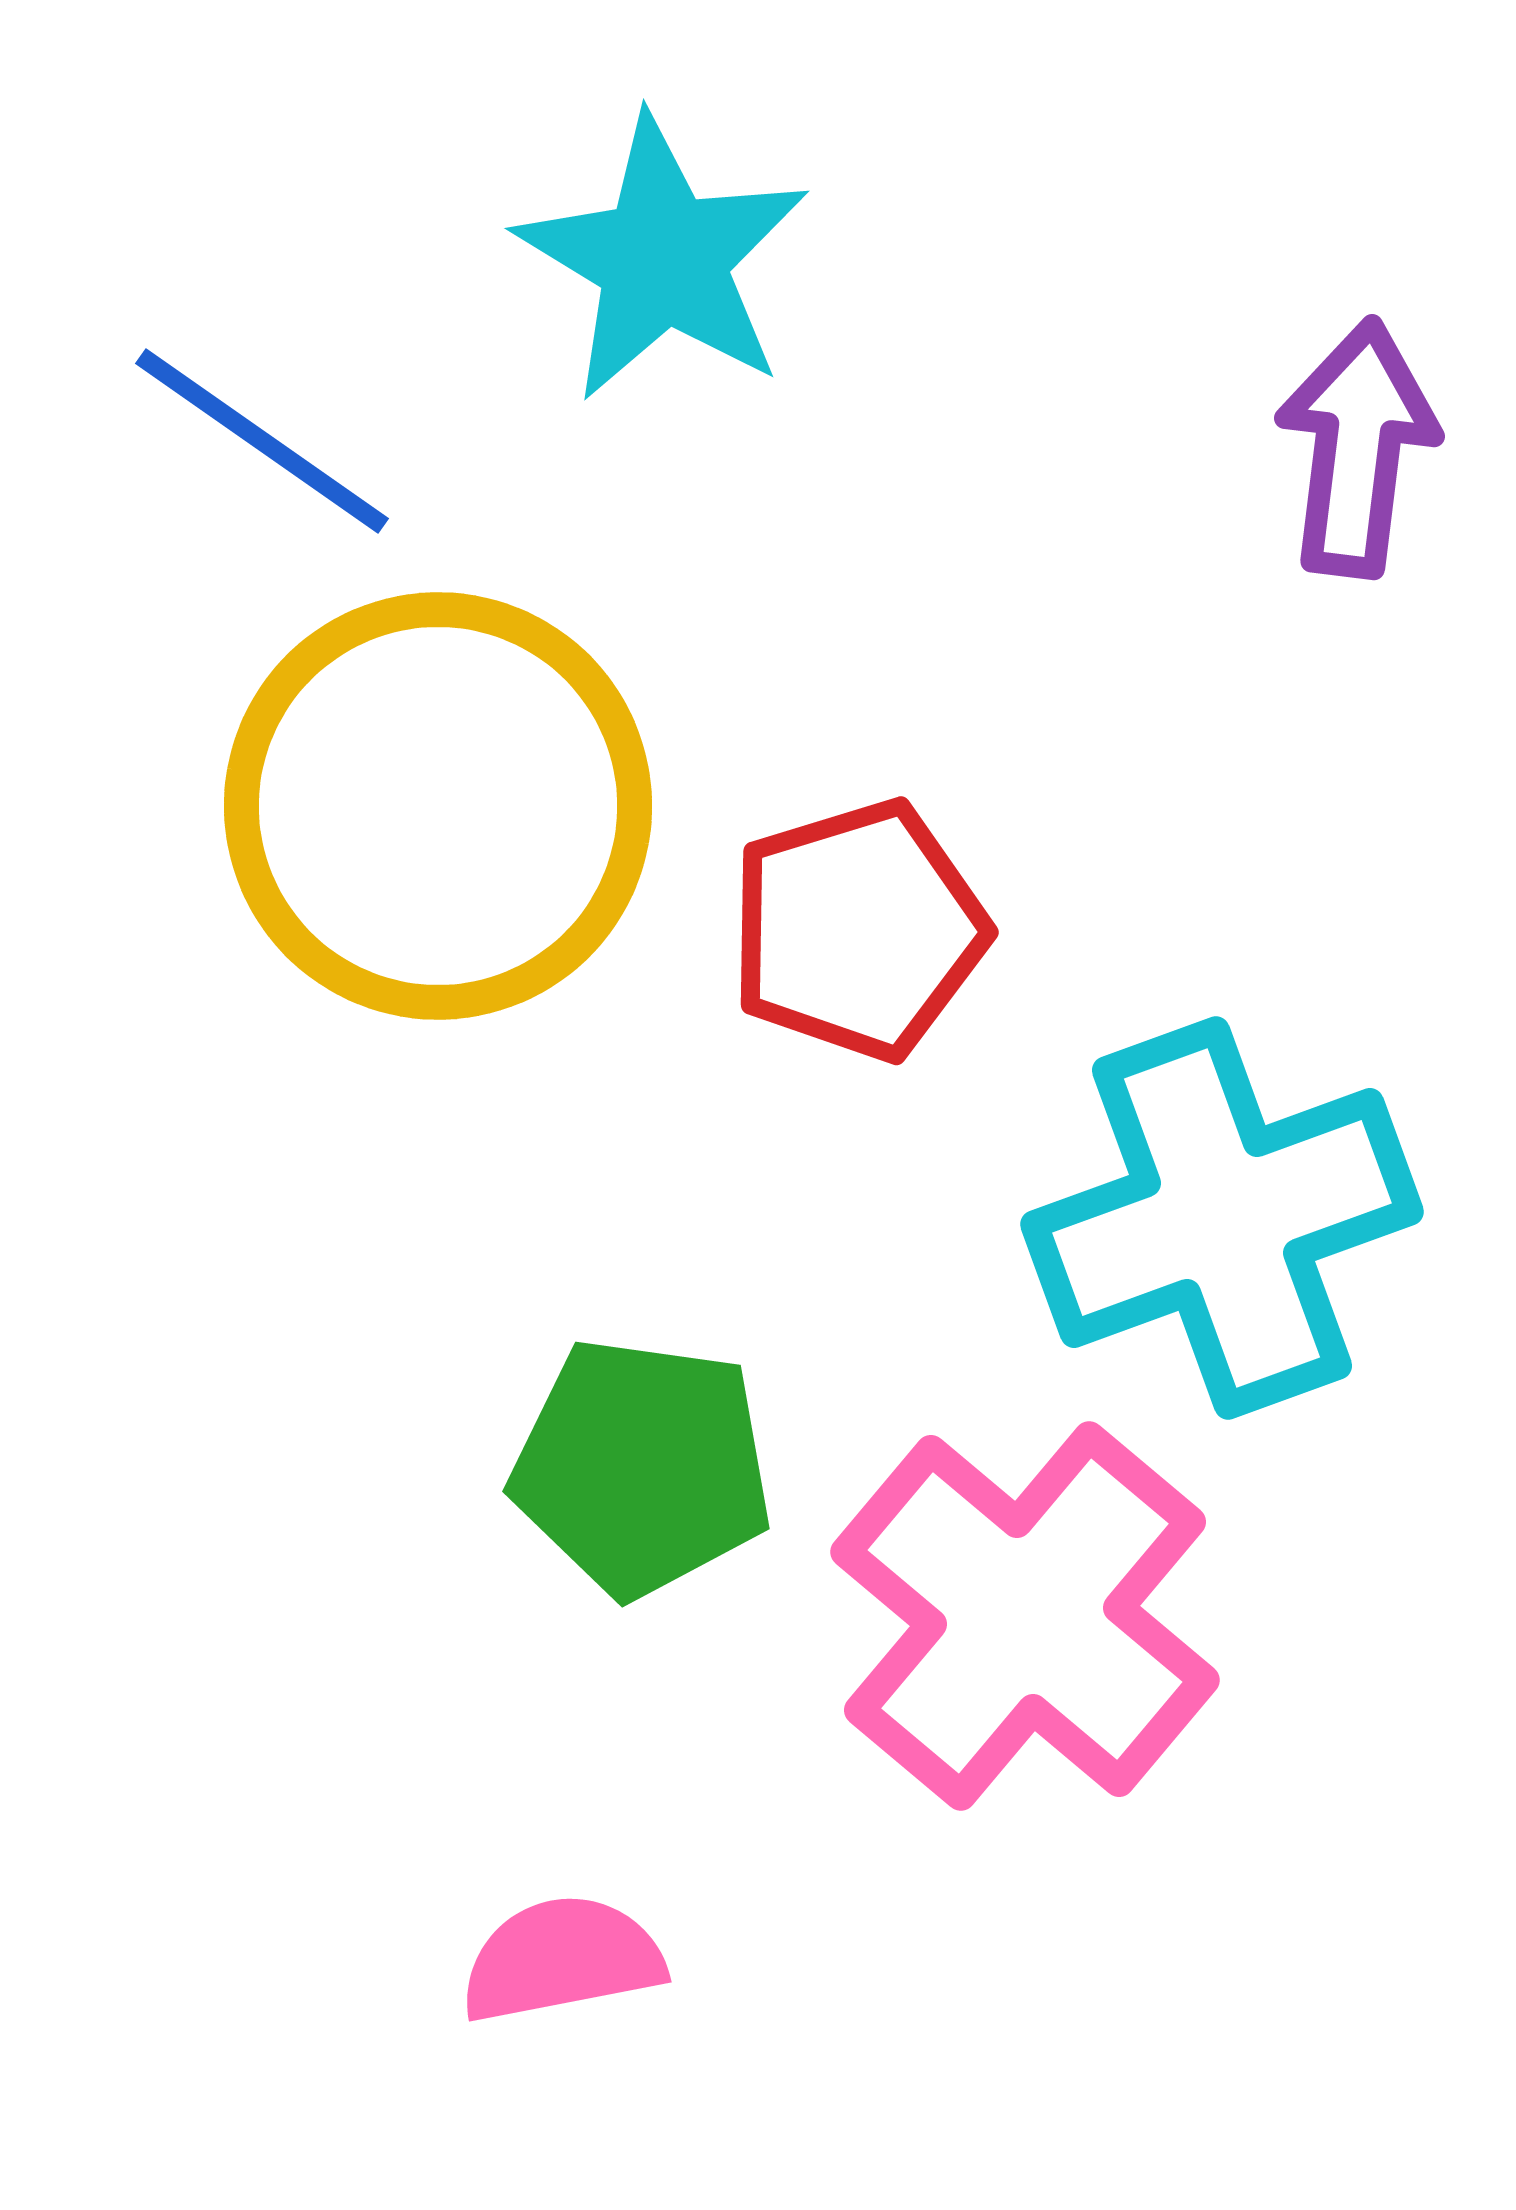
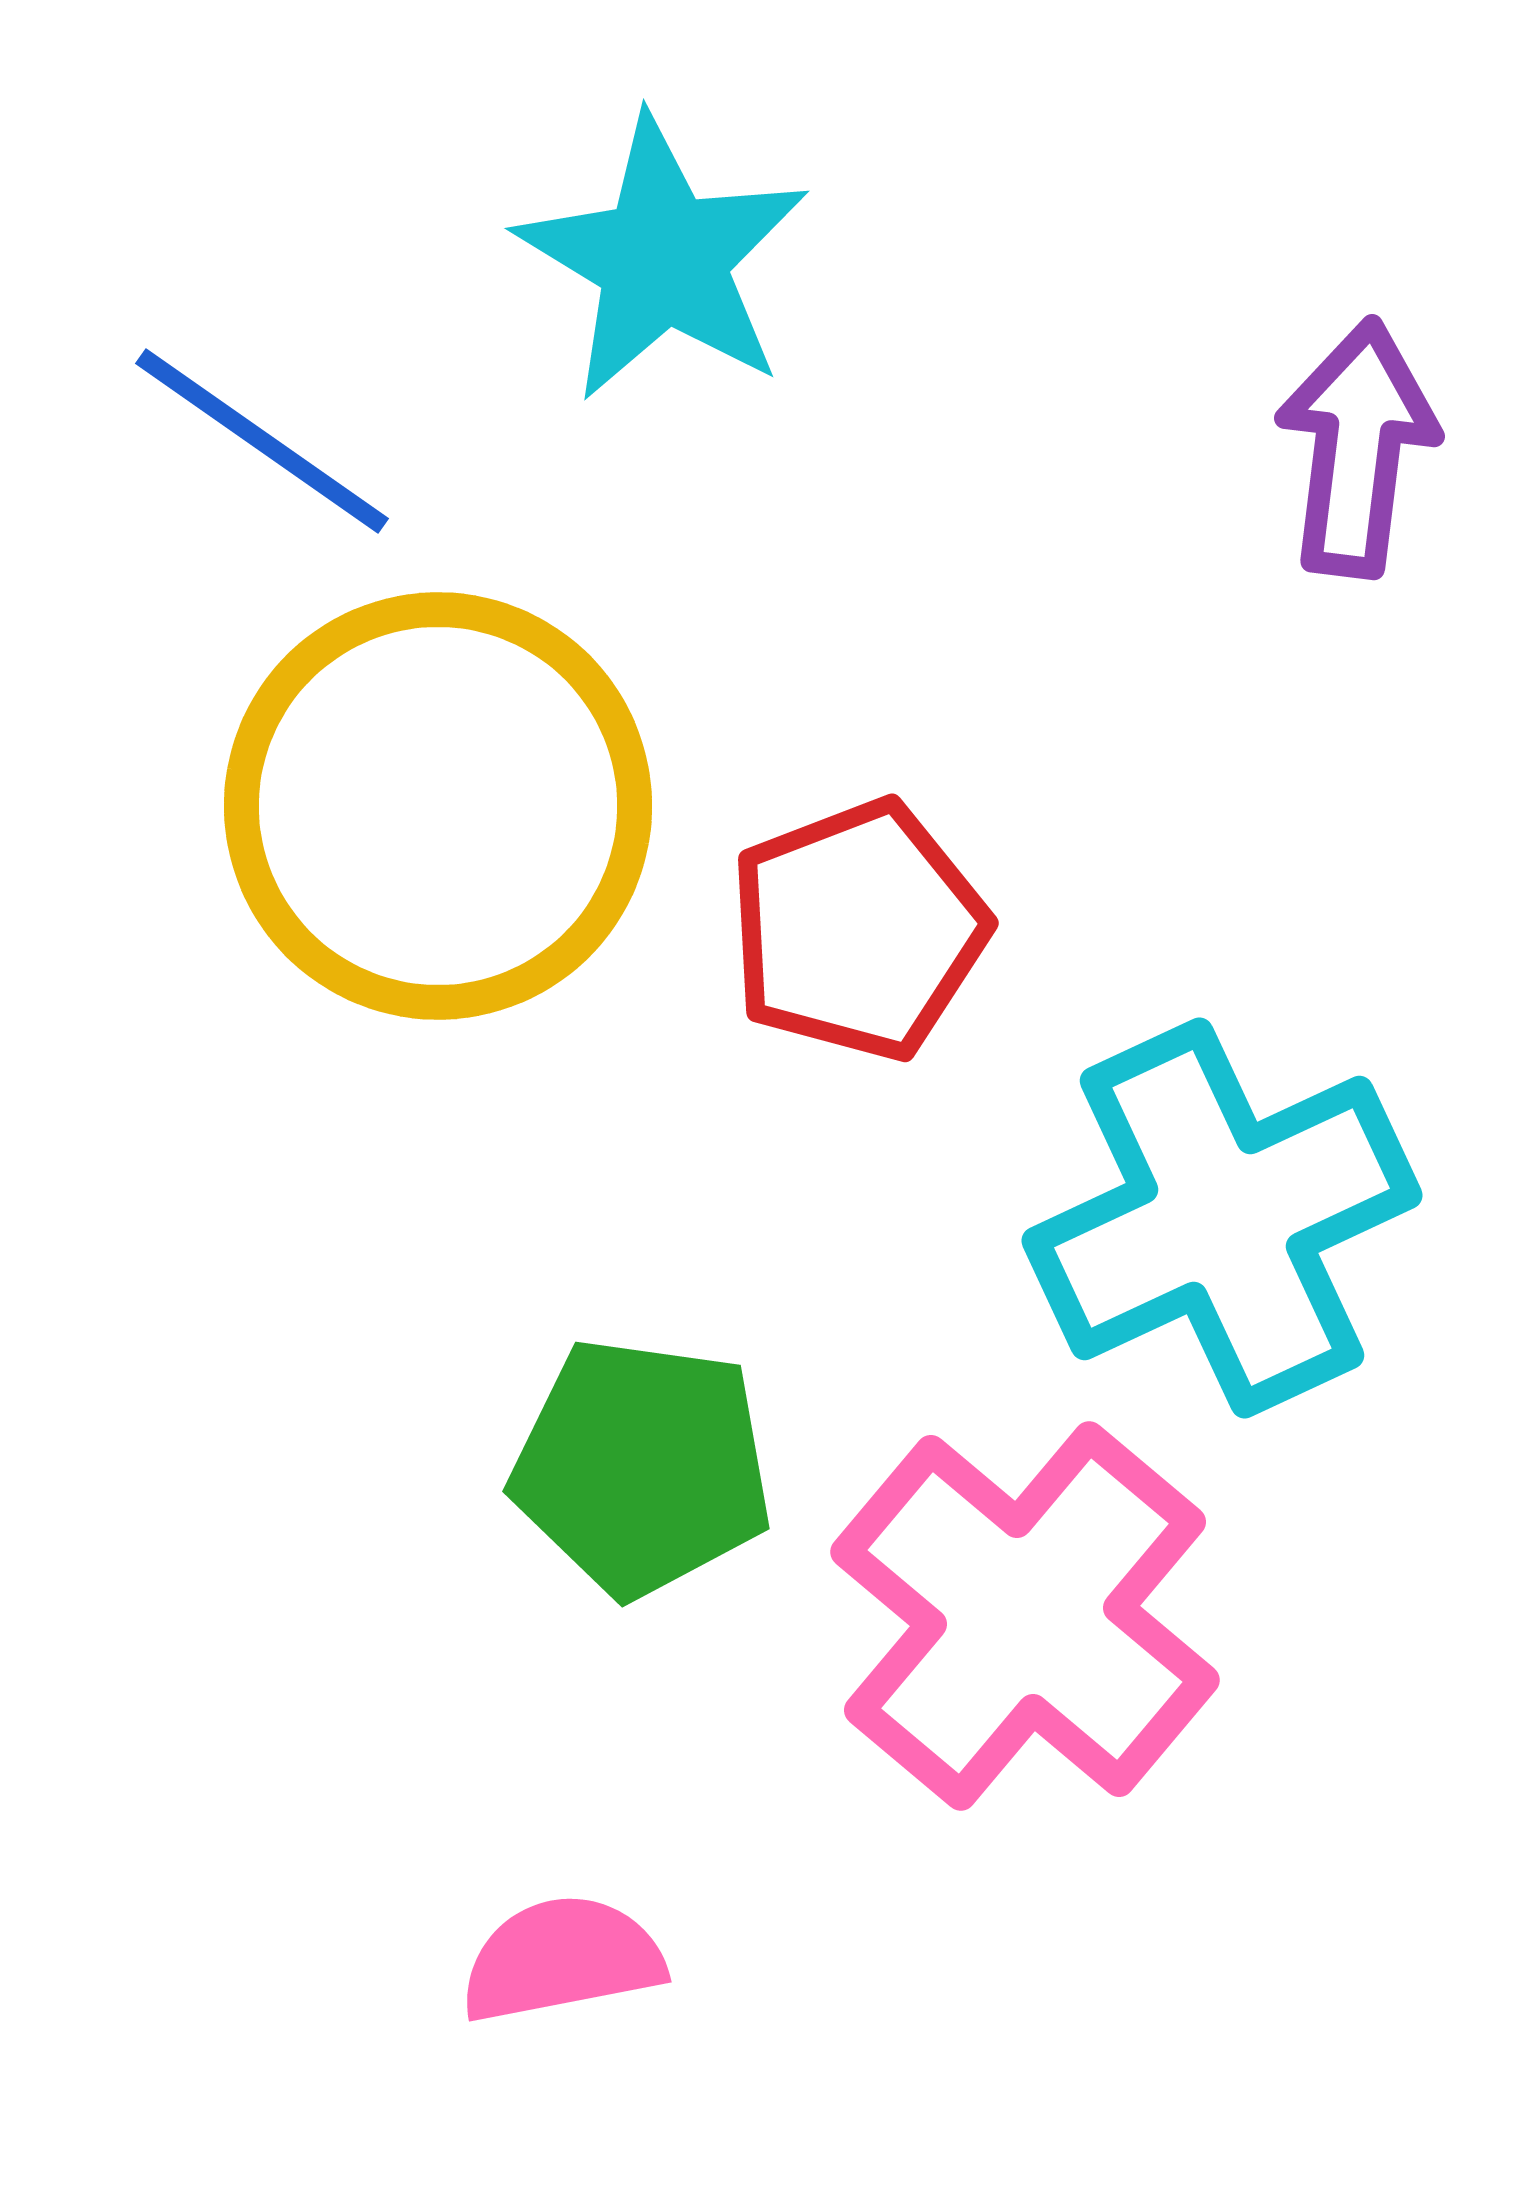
red pentagon: rotated 4 degrees counterclockwise
cyan cross: rotated 5 degrees counterclockwise
